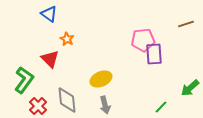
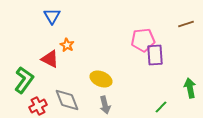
blue triangle: moved 3 px right, 2 px down; rotated 24 degrees clockwise
orange star: moved 6 px down
purple rectangle: moved 1 px right, 1 px down
red triangle: rotated 18 degrees counterclockwise
yellow ellipse: rotated 45 degrees clockwise
green arrow: rotated 120 degrees clockwise
gray diamond: rotated 16 degrees counterclockwise
red cross: rotated 18 degrees clockwise
